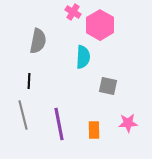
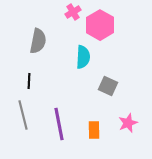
pink cross: rotated 28 degrees clockwise
gray square: rotated 12 degrees clockwise
pink star: rotated 18 degrees counterclockwise
